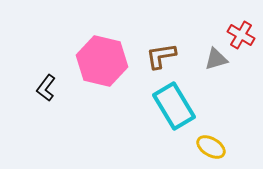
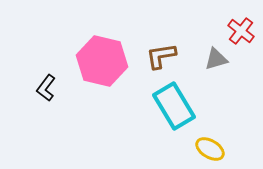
red cross: moved 4 px up; rotated 8 degrees clockwise
yellow ellipse: moved 1 px left, 2 px down
